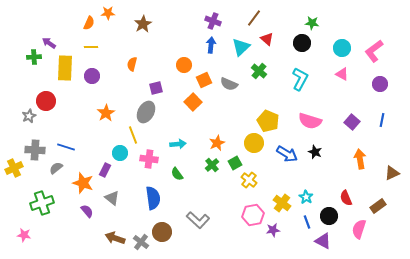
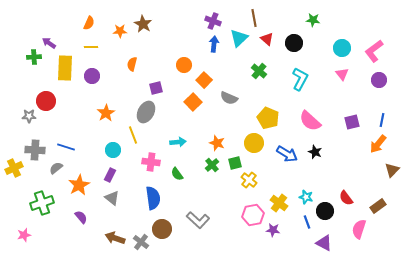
orange star at (108, 13): moved 12 px right, 18 px down
brown line at (254, 18): rotated 48 degrees counterclockwise
green star at (312, 23): moved 1 px right, 3 px up
brown star at (143, 24): rotated 12 degrees counterclockwise
black circle at (302, 43): moved 8 px left
blue arrow at (211, 45): moved 3 px right, 1 px up
cyan triangle at (241, 47): moved 2 px left, 9 px up
pink triangle at (342, 74): rotated 24 degrees clockwise
orange square at (204, 80): rotated 21 degrees counterclockwise
gray semicircle at (229, 84): moved 14 px down
purple circle at (380, 84): moved 1 px left, 4 px up
gray star at (29, 116): rotated 24 degrees clockwise
yellow pentagon at (268, 121): moved 3 px up
pink semicircle at (310, 121): rotated 25 degrees clockwise
purple square at (352, 122): rotated 35 degrees clockwise
orange star at (217, 143): rotated 28 degrees counterclockwise
cyan arrow at (178, 144): moved 2 px up
cyan circle at (120, 153): moved 7 px left, 3 px up
pink cross at (149, 159): moved 2 px right, 3 px down
orange arrow at (360, 159): moved 18 px right, 15 px up; rotated 132 degrees counterclockwise
green square at (235, 163): rotated 16 degrees clockwise
purple rectangle at (105, 170): moved 5 px right, 5 px down
brown triangle at (392, 173): moved 3 px up; rotated 21 degrees counterclockwise
orange star at (83, 183): moved 4 px left, 2 px down; rotated 25 degrees clockwise
cyan star at (306, 197): rotated 16 degrees counterclockwise
red semicircle at (346, 198): rotated 14 degrees counterclockwise
yellow cross at (282, 203): moved 3 px left
purple semicircle at (87, 211): moved 6 px left, 6 px down
black circle at (329, 216): moved 4 px left, 5 px up
purple star at (273, 230): rotated 16 degrees clockwise
brown circle at (162, 232): moved 3 px up
pink star at (24, 235): rotated 24 degrees counterclockwise
purple triangle at (323, 241): moved 1 px right, 2 px down
